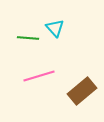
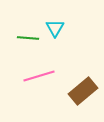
cyan triangle: rotated 12 degrees clockwise
brown rectangle: moved 1 px right
